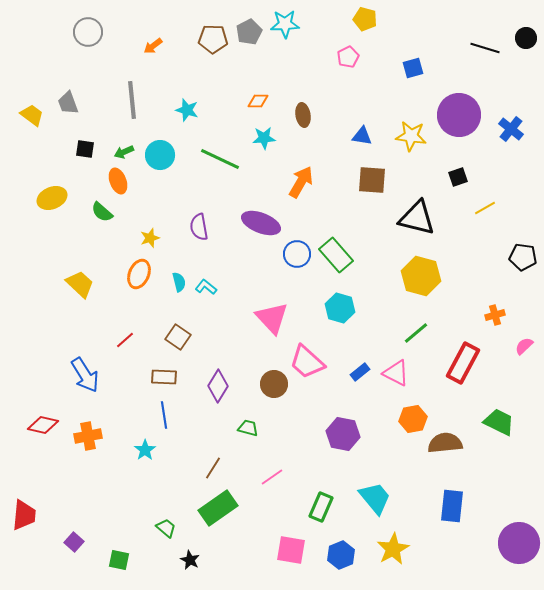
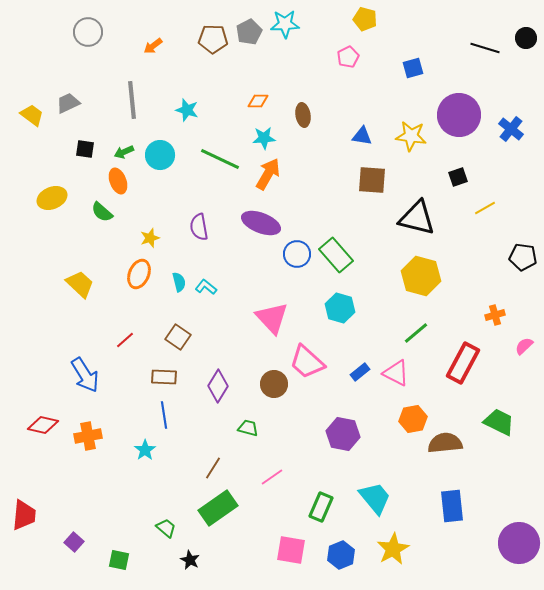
gray trapezoid at (68, 103): rotated 85 degrees clockwise
orange arrow at (301, 182): moved 33 px left, 8 px up
blue rectangle at (452, 506): rotated 12 degrees counterclockwise
